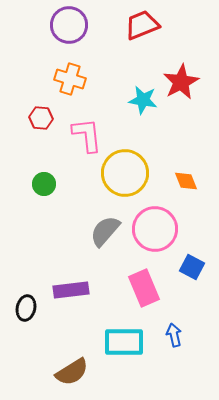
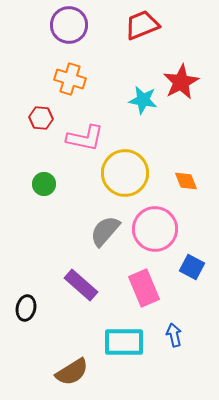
pink L-shape: moved 2 px left, 3 px down; rotated 108 degrees clockwise
purple rectangle: moved 10 px right, 5 px up; rotated 48 degrees clockwise
